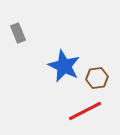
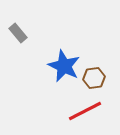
gray rectangle: rotated 18 degrees counterclockwise
brown hexagon: moved 3 px left
